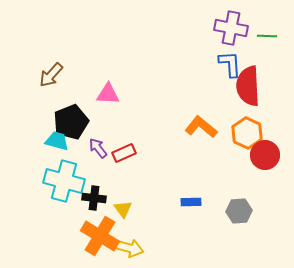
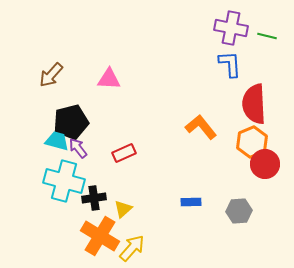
green line: rotated 12 degrees clockwise
red semicircle: moved 6 px right, 18 px down
pink triangle: moved 1 px right, 15 px up
black pentagon: rotated 8 degrees clockwise
orange L-shape: rotated 12 degrees clockwise
orange hexagon: moved 5 px right, 9 px down; rotated 12 degrees clockwise
purple arrow: moved 20 px left
red circle: moved 9 px down
black cross: rotated 15 degrees counterclockwise
yellow triangle: rotated 24 degrees clockwise
yellow arrow: moved 3 px right; rotated 64 degrees counterclockwise
